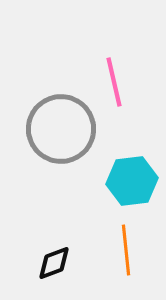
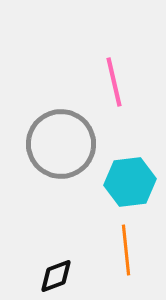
gray circle: moved 15 px down
cyan hexagon: moved 2 px left, 1 px down
black diamond: moved 2 px right, 13 px down
